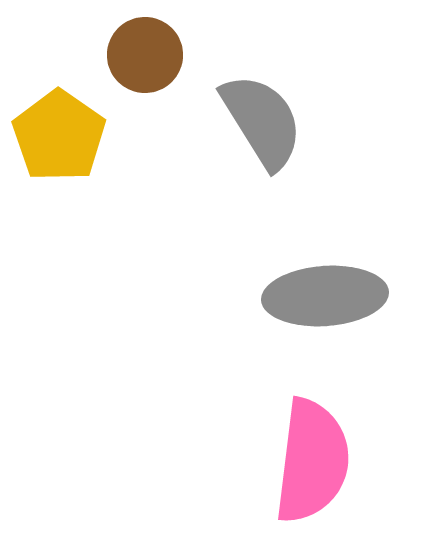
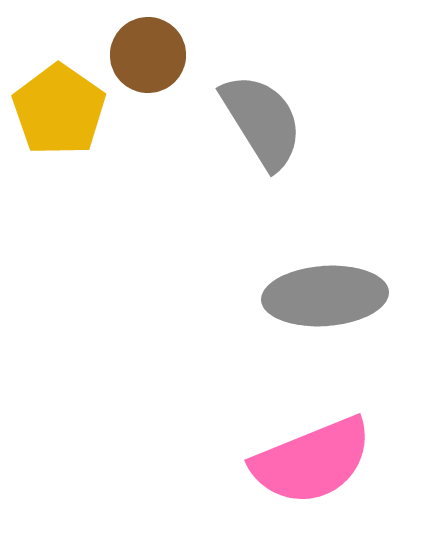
brown circle: moved 3 px right
yellow pentagon: moved 26 px up
pink semicircle: rotated 61 degrees clockwise
